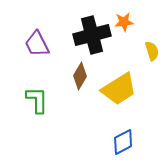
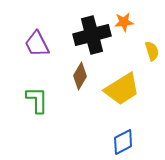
yellow trapezoid: moved 3 px right
